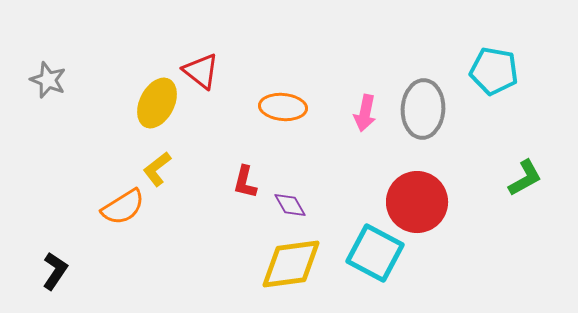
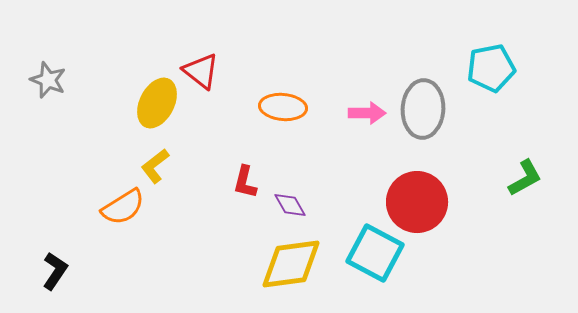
cyan pentagon: moved 3 px left, 3 px up; rotated 21 degrees counterclockwise
pink arrow: moved 2 px right; rotated 102 degrees counterclockwise
yellow L-shape: moved 2 px left, 3 px up
